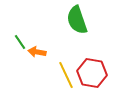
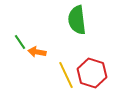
green semicircle: rotated 12 degrees clockwise
red hexagon: rotated 8 degrees clockwise
